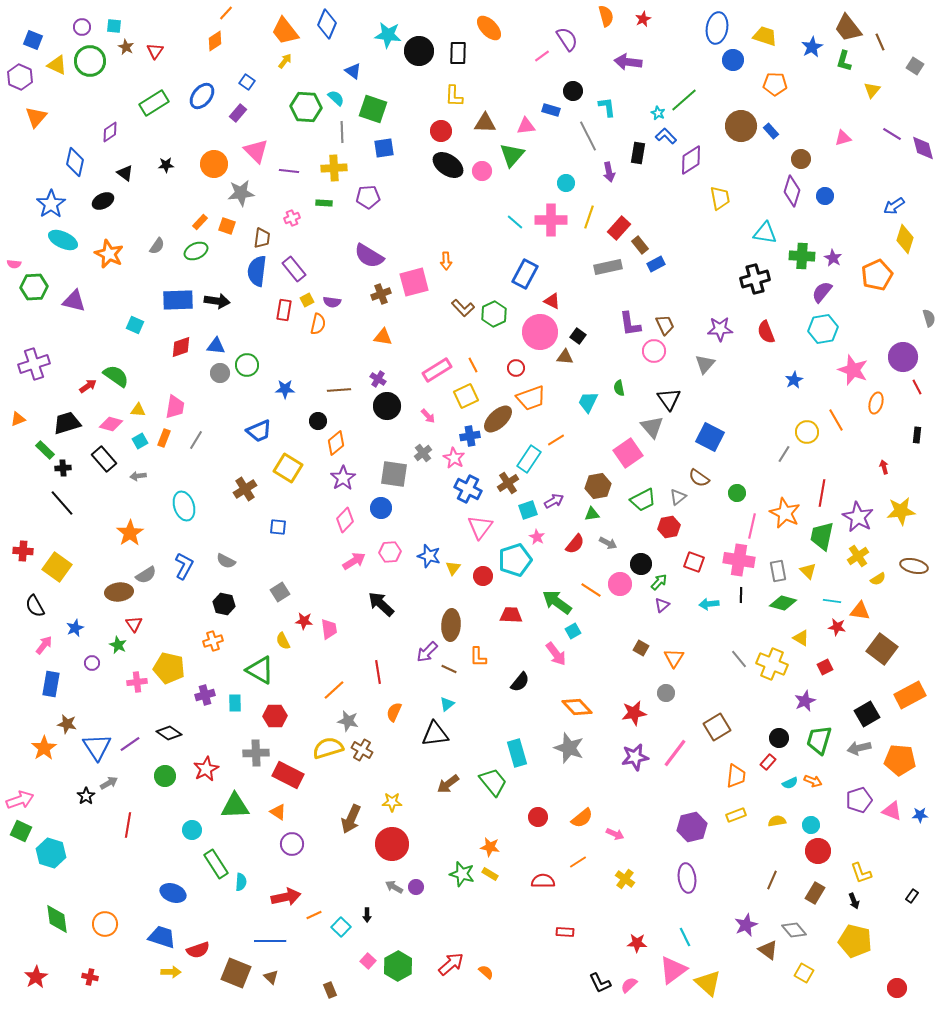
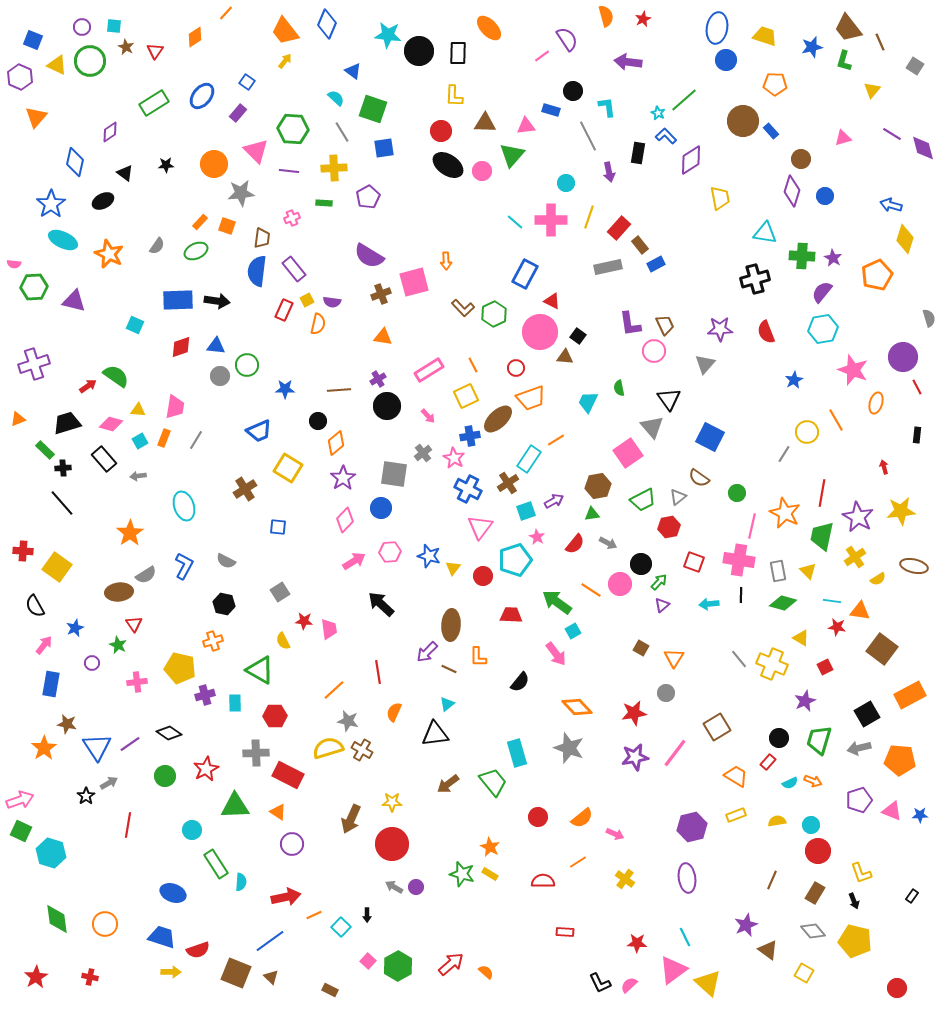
orange diamond at (215, 41): moved 20 px left, 4 px up
blue star at (812, 47): rotated 15 degrees clockwise
blue circle at (733, 60): moved 7 px left
green hexagon at (306, 107): moved 13 px left, 22 px down
brown circle at (741, 126): moved 2 px right, 5 px up
gray line at (342, 132): rotated 30 degrees counterclockwise
purple pentagon at (368, 197): rotated 25 degrees counterclockwise
blue arrow at (894, 206): moved 3 px left, 1 px up; rotated 50 degrees clockwise
red rectangle at (284, 310): rotated 15 degrees clockwise
pink rectangle at (437, 370): moved 8 px left
gray circle at (220, 373): moved 3 px down
purple cross at (378, 379): rotated 28 degrees clockwise
cyan square at (528, 510): moved 2 px left, 1 px down
yellow cross at (858, 556): moved 3 px left, 1 px down
yellow pentagon at (169, 668): moved 11 px right
orange trapezoid at (736, 776): rotated 65 degrees counterclockwise
orange star at (490, 847): rotated 18 degrees clockwise
gray diamond at (794, 930): moved 19 px right, 1 px down
blue line at (270, 941): rotated 36 degrees counterclockwise
brown rectangle at (330, 990): rotated 42 degrees counterclockwise
